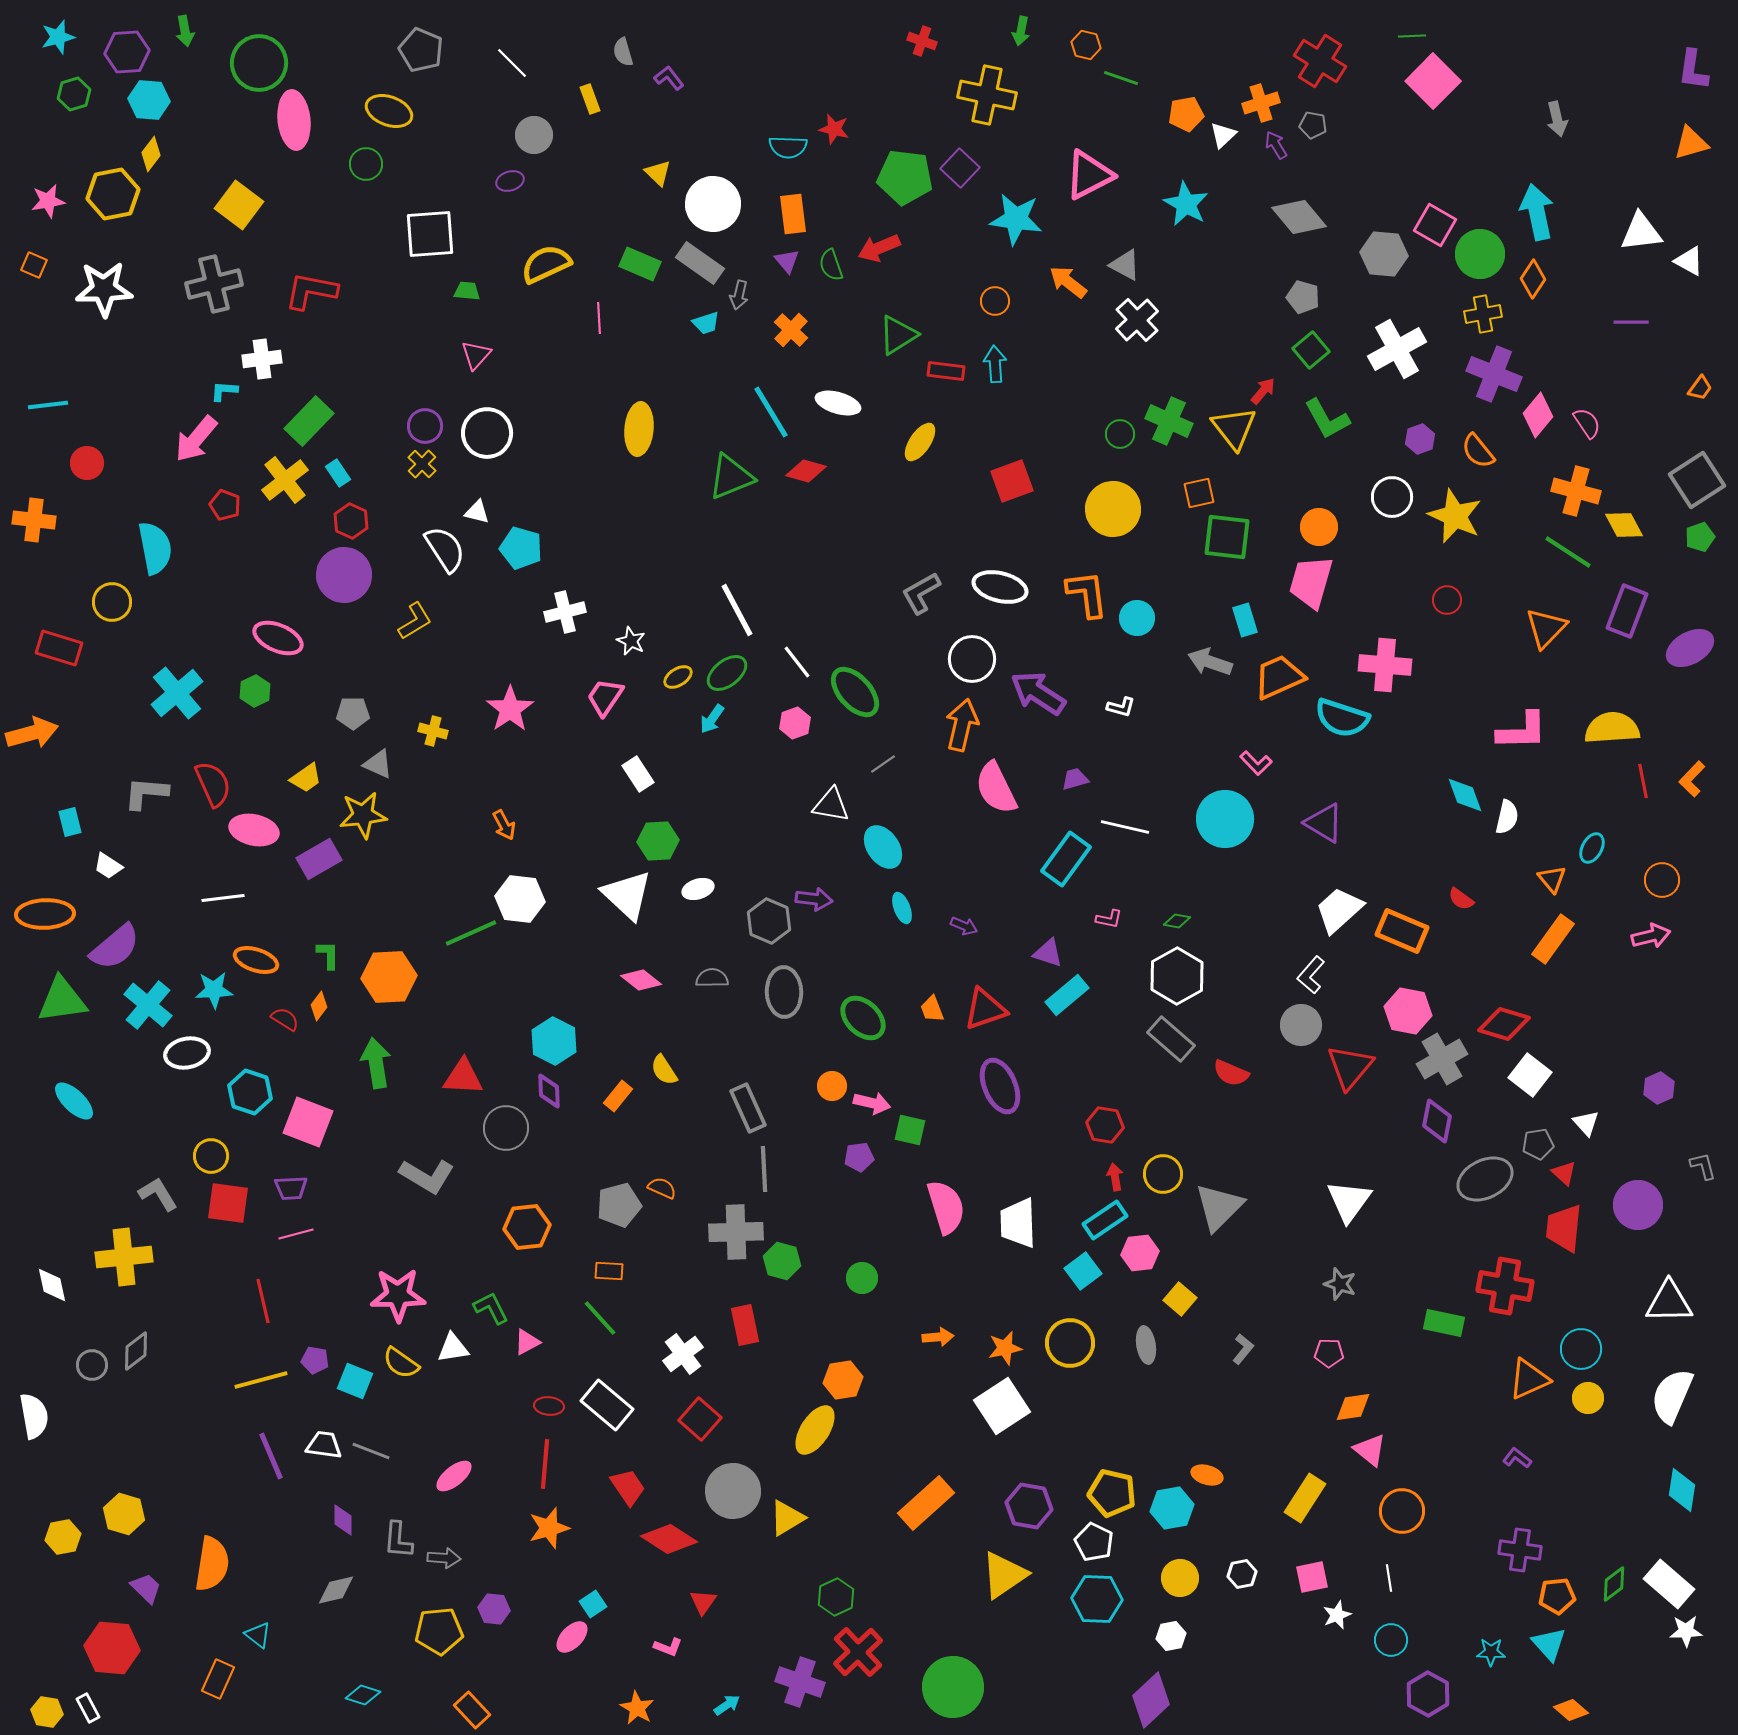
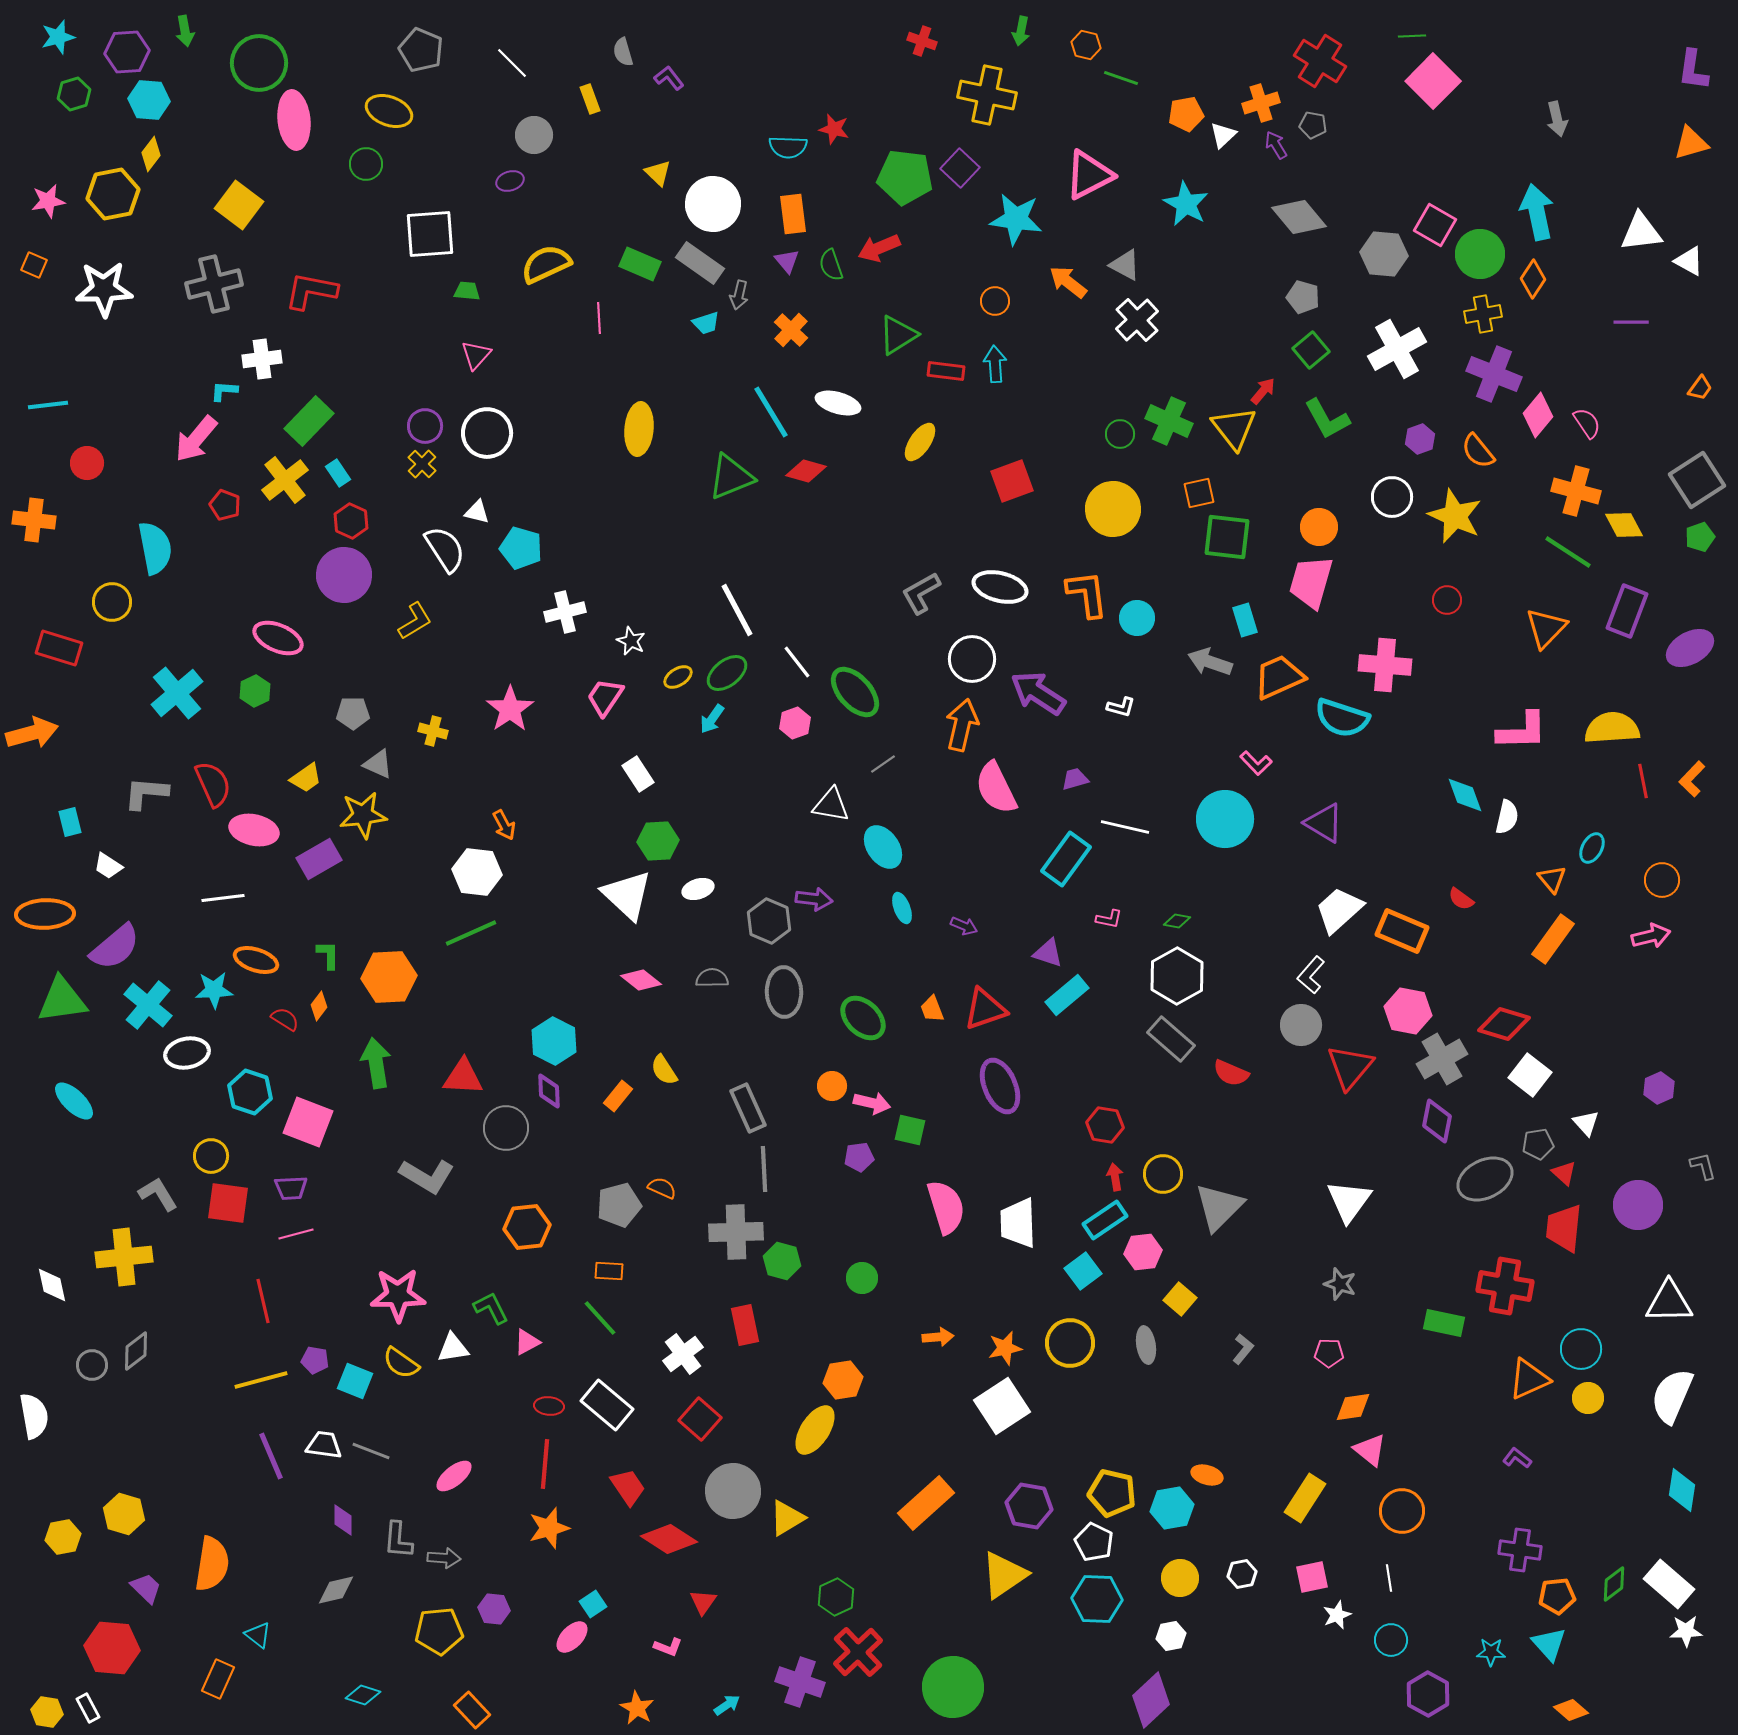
white hexagon at (520, 899): moved 43 px left, 27 px up
pink hexagon at (1140, 1253): moved 3 px right, 1 px up
